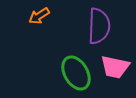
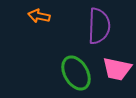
orange arrow: rotated 45 degrees clockwise
pink trapezoid: moved 2 px right, 2 px down
